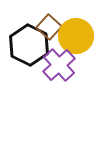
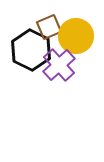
brown square: rotated 25 degrees clockwise
black hexagon: moved 2 px right, 5 px down
